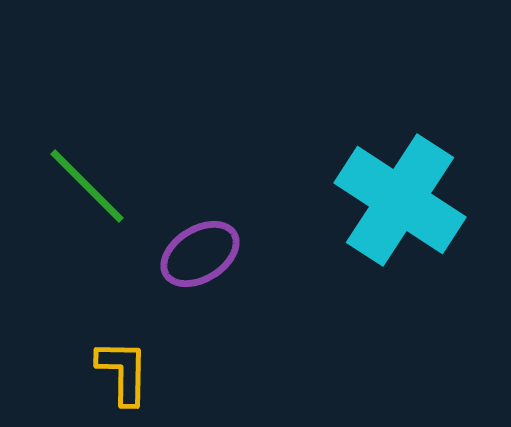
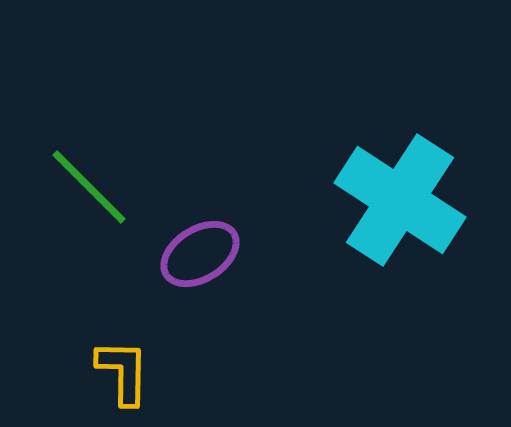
green line: moved 2 px right, 1 px down
